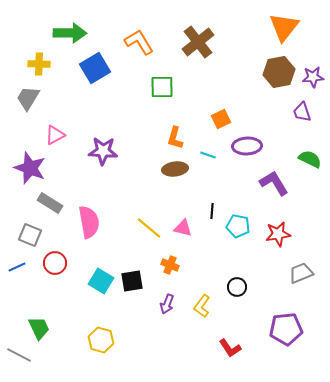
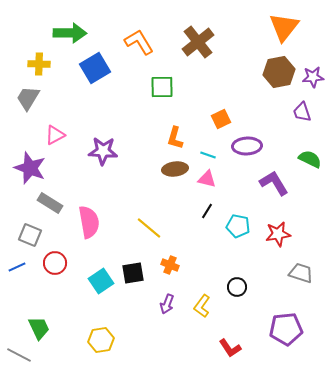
black line at (212, 211): moved 5 px left; rotated 28 degrees clockwise
pink triangle at (183, 228): moved 24 px right, 49 px up
gray trapezoid at (301, 273): rotated 40 degrees clockwise
cyan square at (101, 281): rotated 25 degrees clockwise
black square at (132, 281): moved 1 px right, 8 px up
yellow hexagon at (101, 340): rotated 25 degrees counterclockwise
